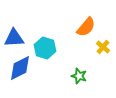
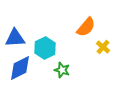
blue triangle: moved 1 px right
cyan hexagon: rotated 15 degrees clockwise
green star: moved 17 px left, 6 px up
